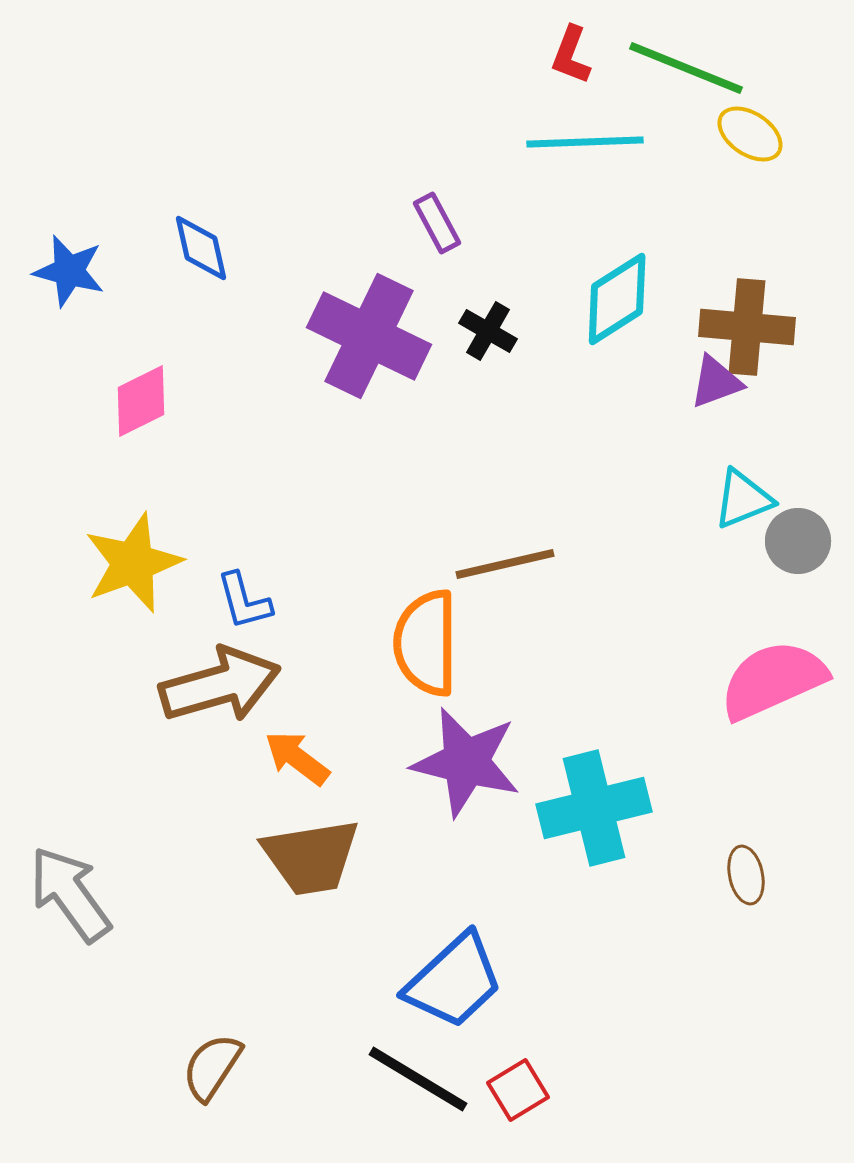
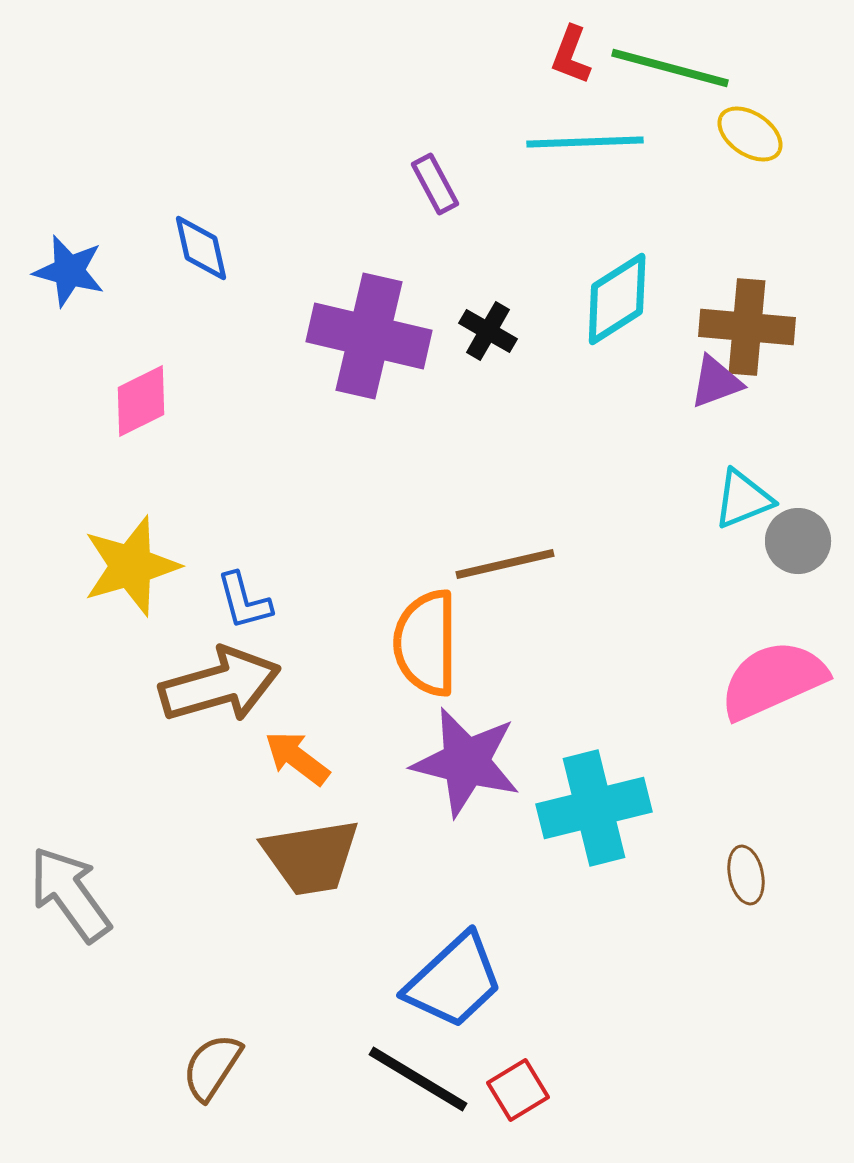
green line: moved 16 px left; rotated 7 degrees counterclockwise
purple rectangle: moved 2 px left, 39 px up
purple cross: rotated 13 degrees counterclockwise
yellow star: moved 2 px left, 3 px down; rotated 4 degrees clockwise
